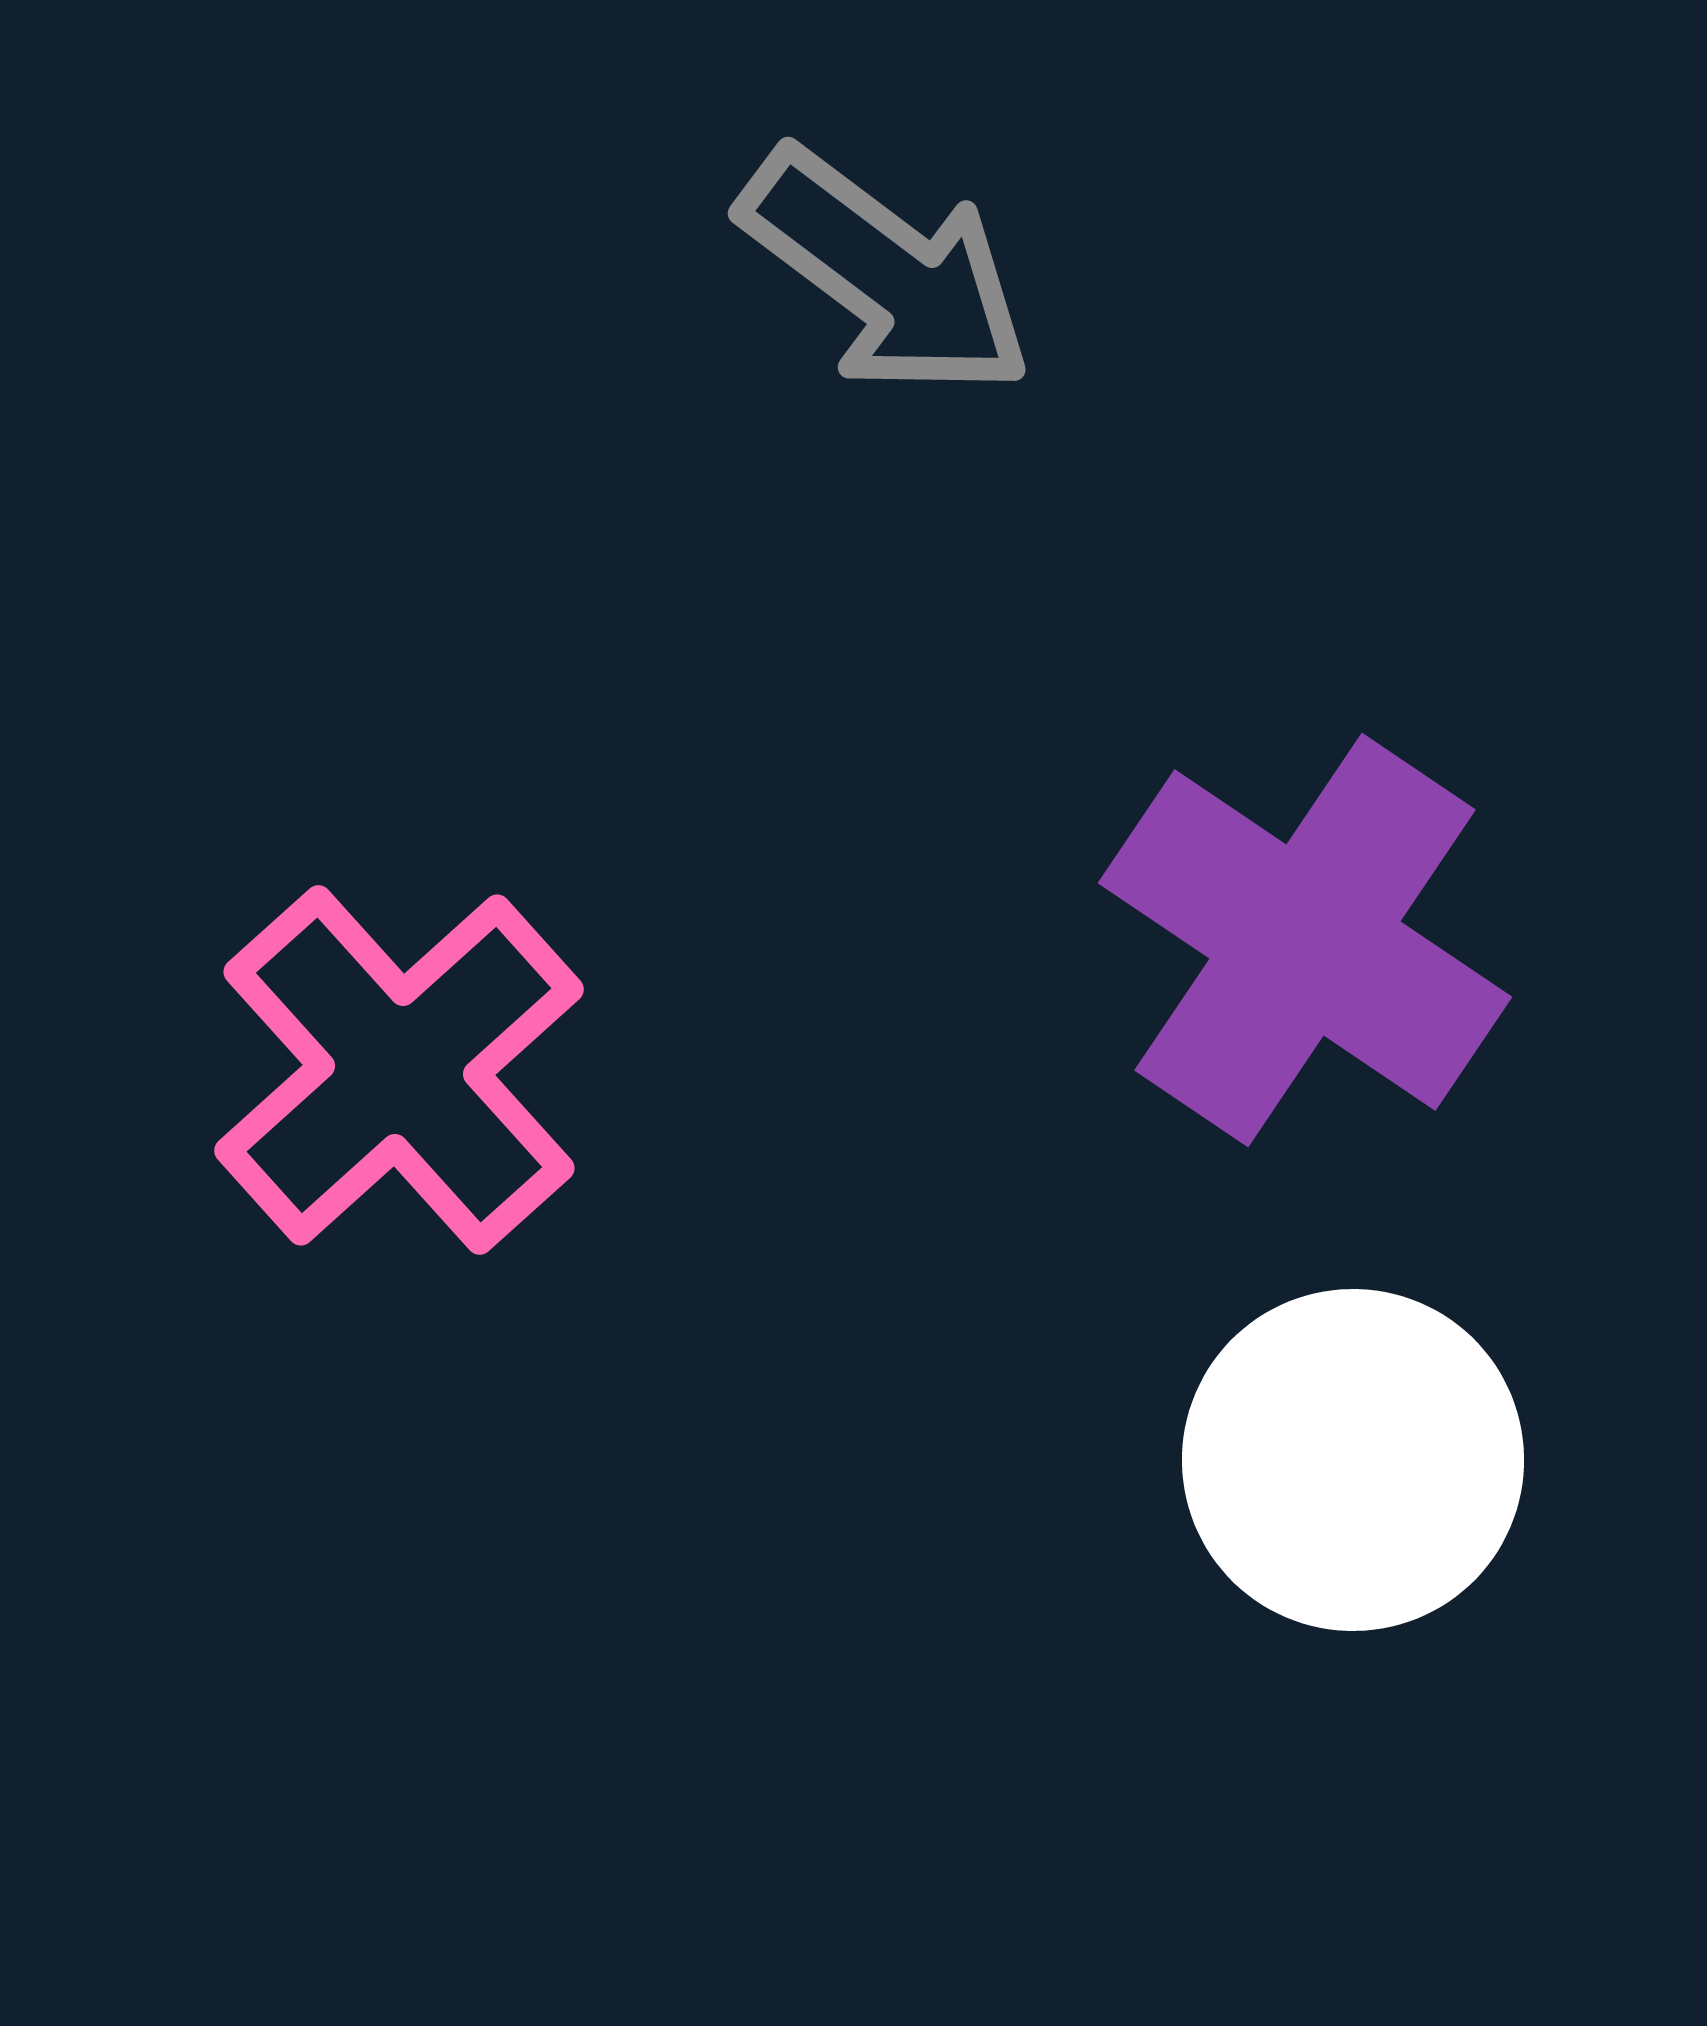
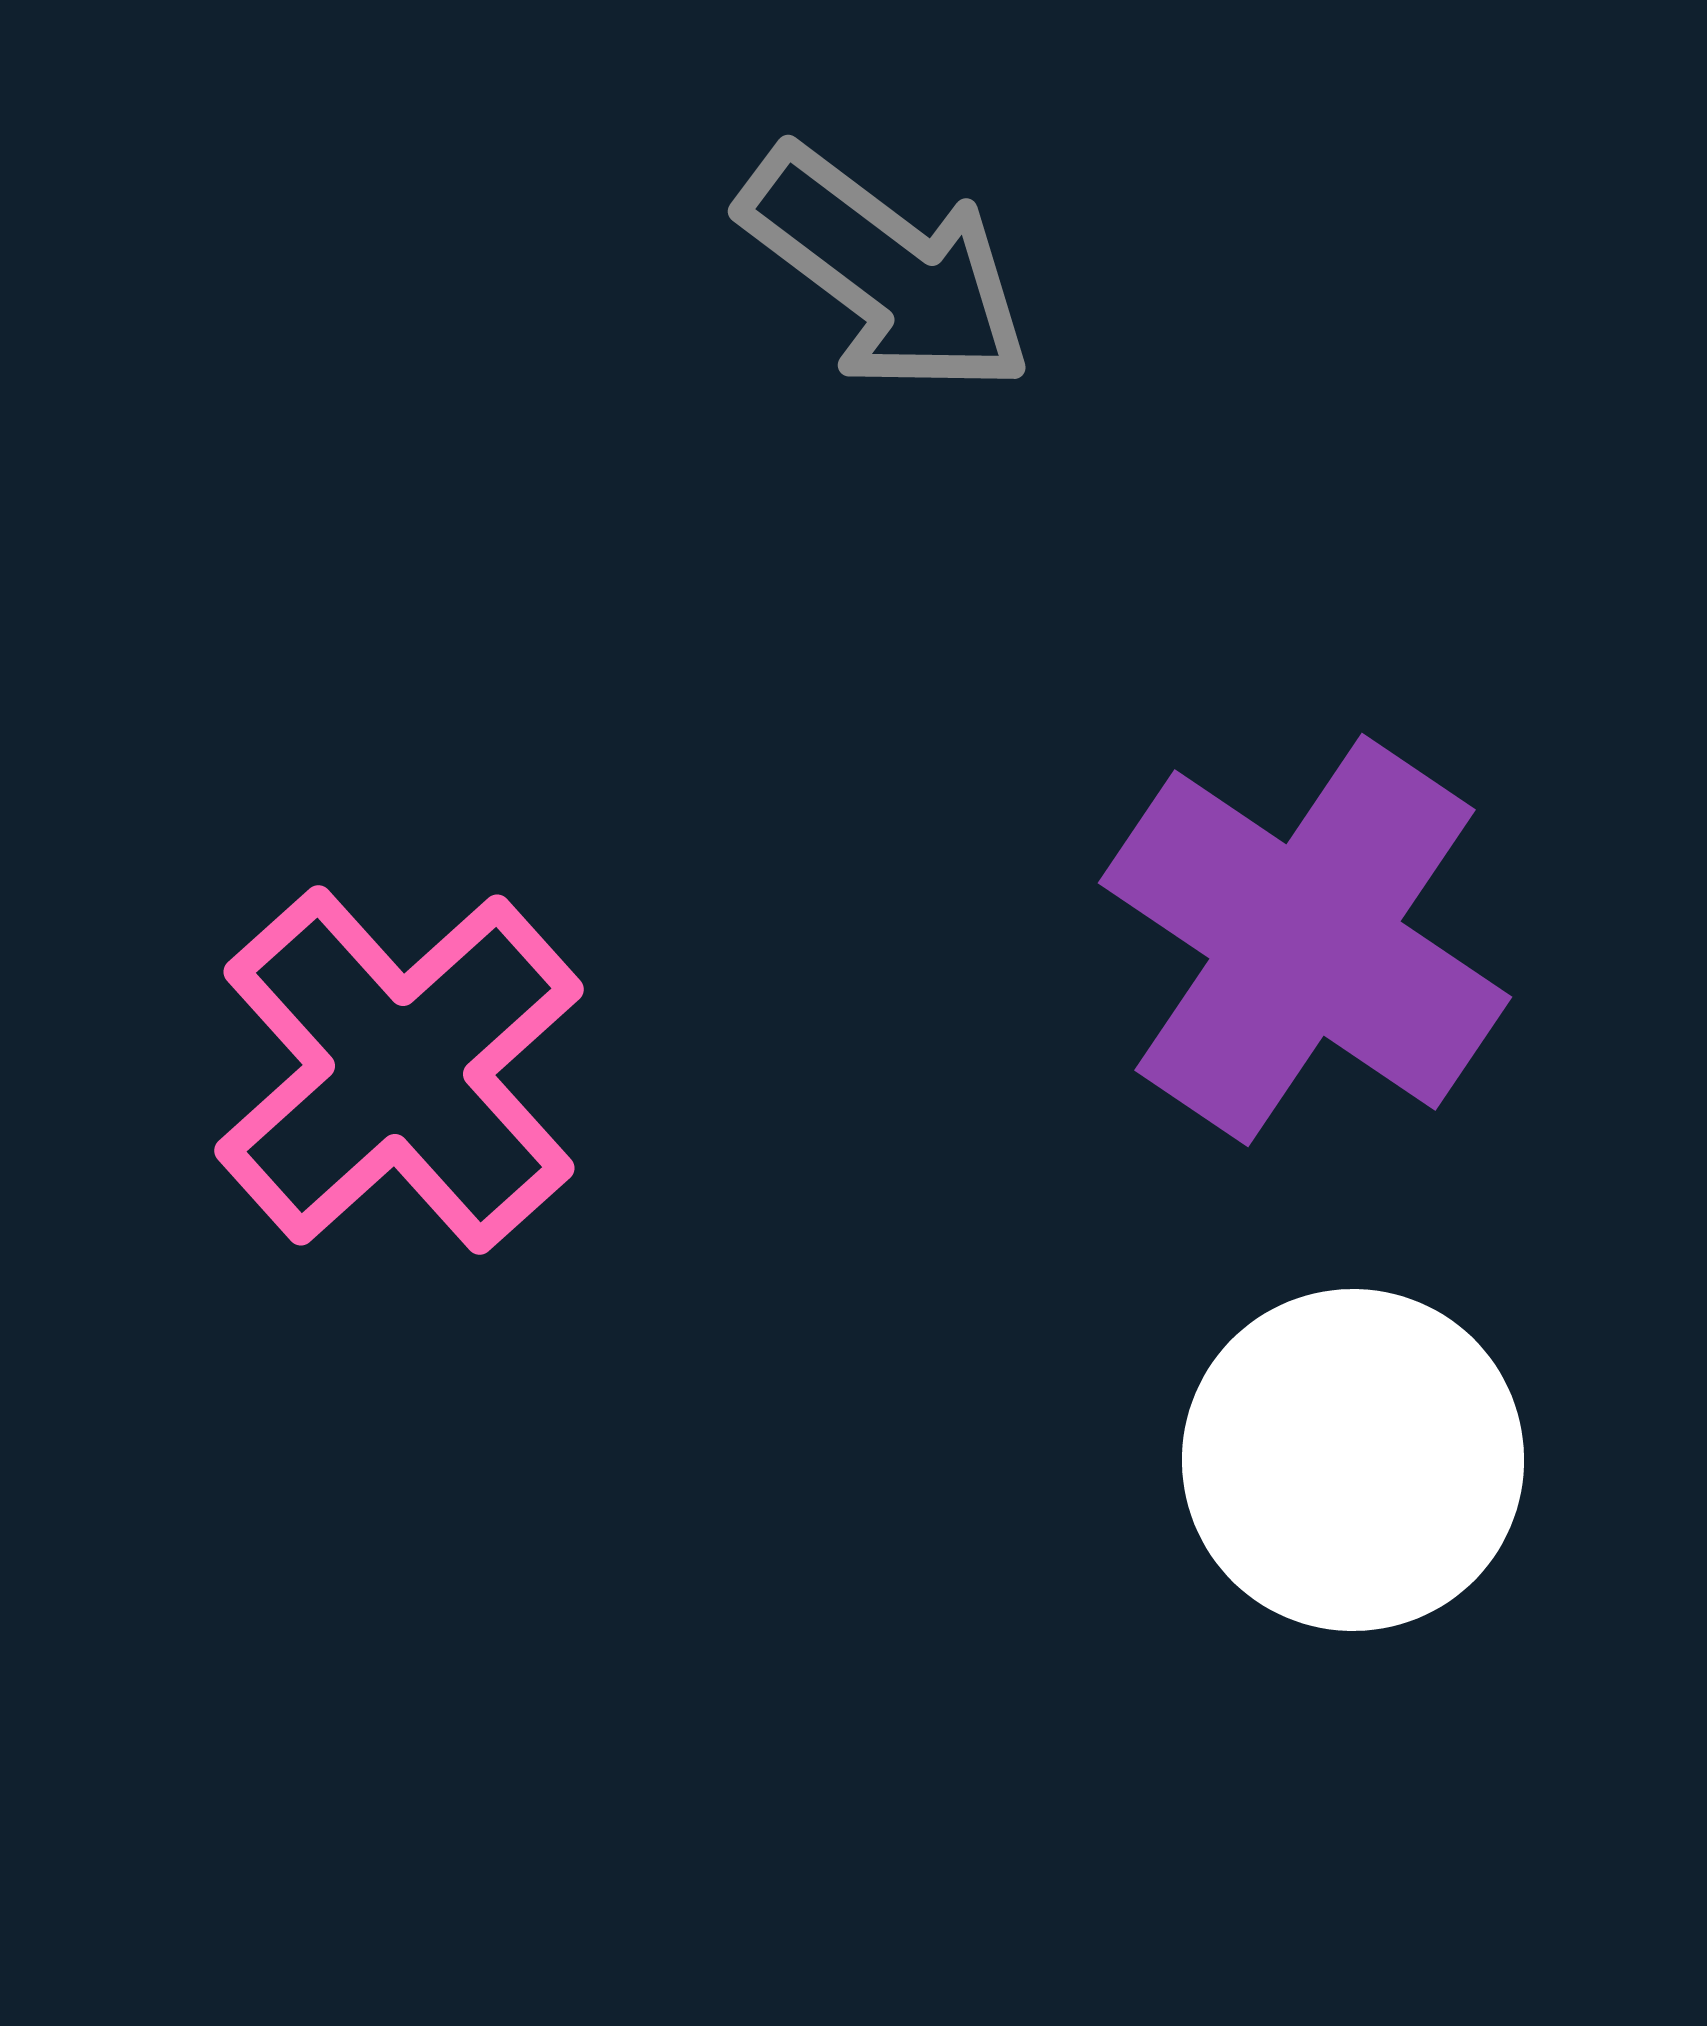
gray arrow: moved 2 px up
